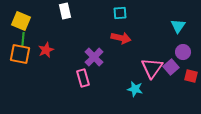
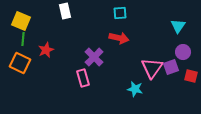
red arrow: moved 2 px left
orange square: moved 9 px down; rotated 15 degrees clockwise
purple square: rotated 21 degrees clockwise
